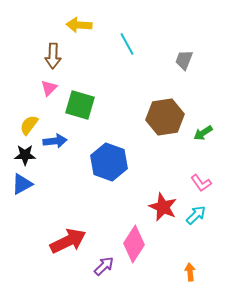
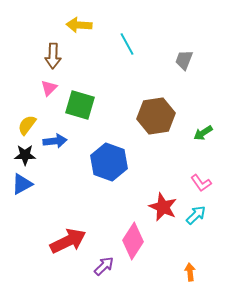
brown hexagon: moved 9 px left, 1 px up
yellow semicircle: moved 2 px left
pink diamond: moved 1 px left, 3 px up
